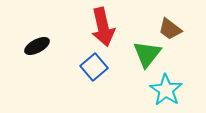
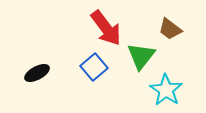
red arrow: moved 3 px right, 1 px down; rotated 24 degrees counterclockwise
black ellipse: moved 27 px down
green triangle: moved 6 px left, 2 px down
